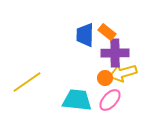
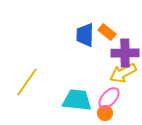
purple cross: moved 10 px right
yellow arrow: rotated 12 degrees counterclockwise
orange circle: moved 35 px down
yellow line: rotated 20 degrees counterclockwise
pink ellipse: moved 1 px left, 2 px up
